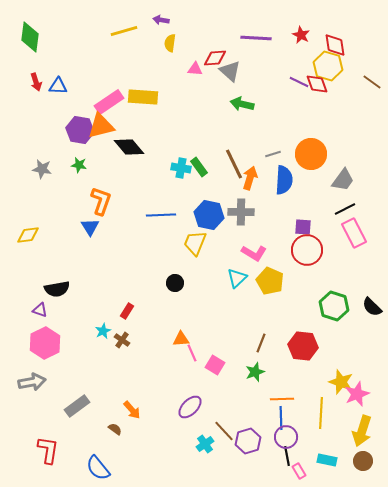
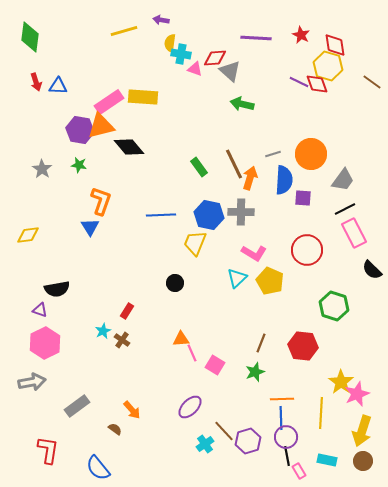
pink triangle at (195, 69): rotated 14 degrees clockwise
cyan cross at (181, 168): moved 114 px up
gray star at (42, 169): rotated 24 degrees clockwise
purple square at (303, 227): moved 29 px up
black semicircle at (372, 307): moved 37 px up
yellow star at (341, 382): rotated 15 degrees clockwise
